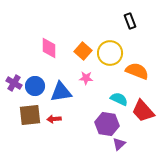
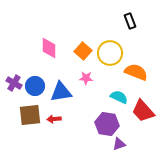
orange semicircle: moved 1 px left, 1 px down
cyan semicircle: moved 2 px up
purple triangle: rotated 24 degrees clockwise
